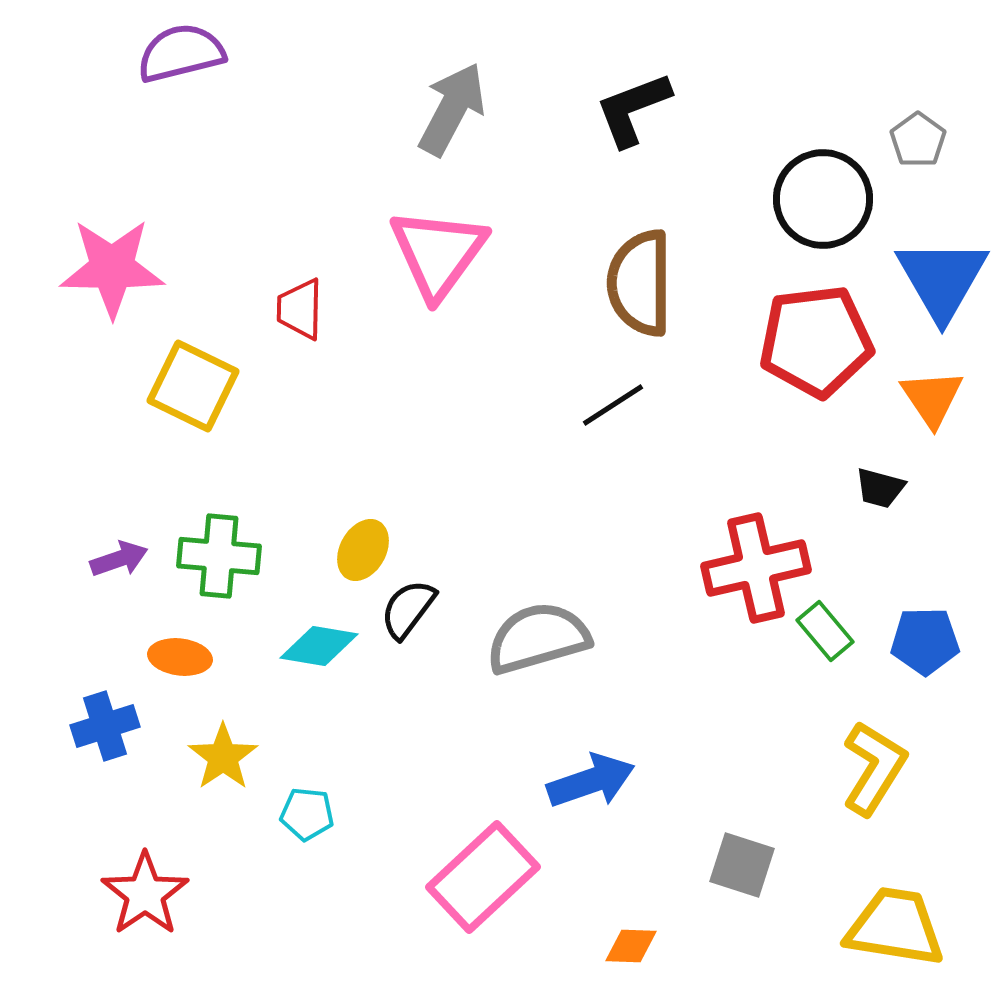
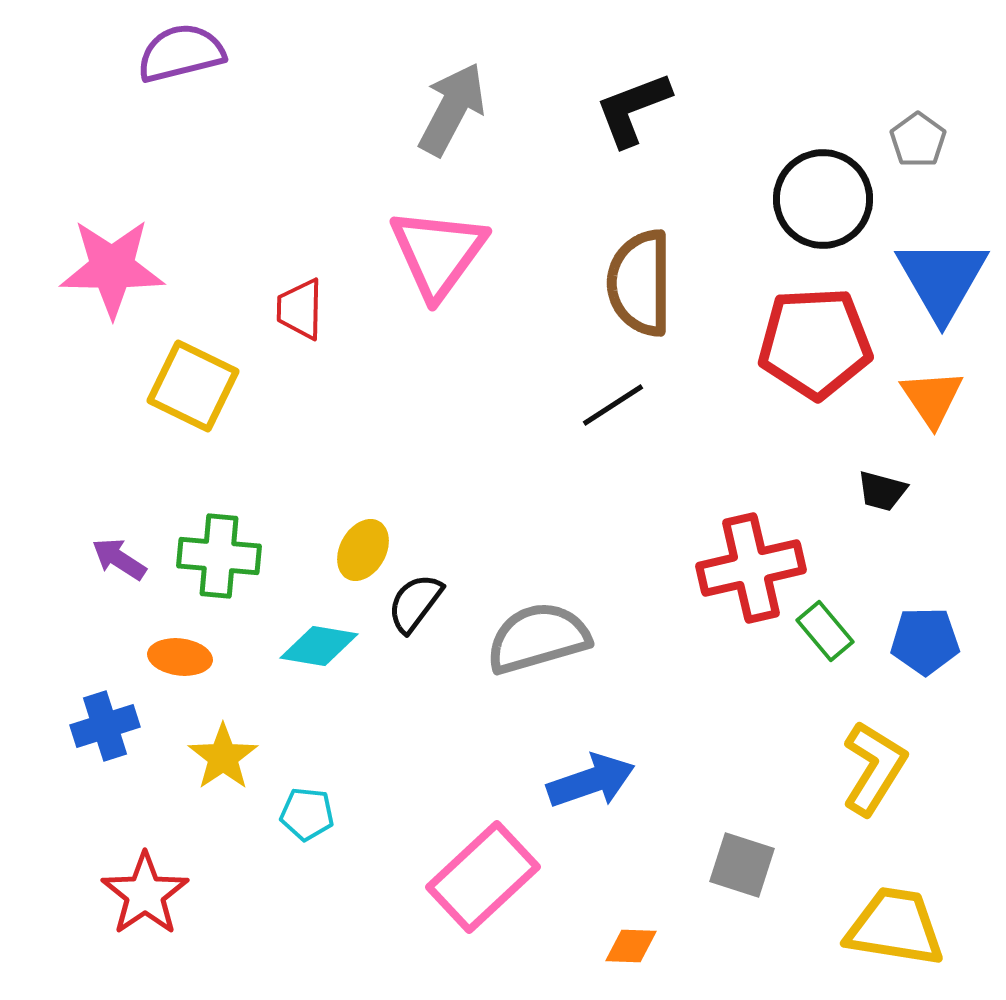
red pentagon: moved 1 px left, 2 px down; rotated 4 degrees clockwise
black trapezoid: moved 2 px right, 3 px down
purple arrow: rotated 128 degrees counterclockwise
red cross: moved 5 px left
black semicircle: moved 7 px right, 6 px up
